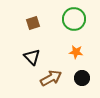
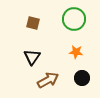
brown square: rotated 32 degrees clockwise
black triangle: rotated 18 degrees clockwise
brown arrow: moved 3 px left, 2 px down
